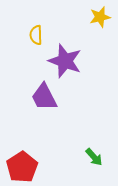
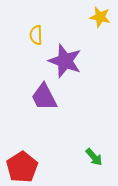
yellow star: rotated 25 degrees clockwise
